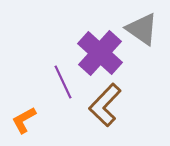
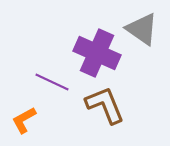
purple cross: moved 3 px left; rotated 18 degrees counterclockwise
purple line: moved 11 px left; rotated 40 degrees counterclockwise
brown L-shape: rotated 114 degrees clockwise
